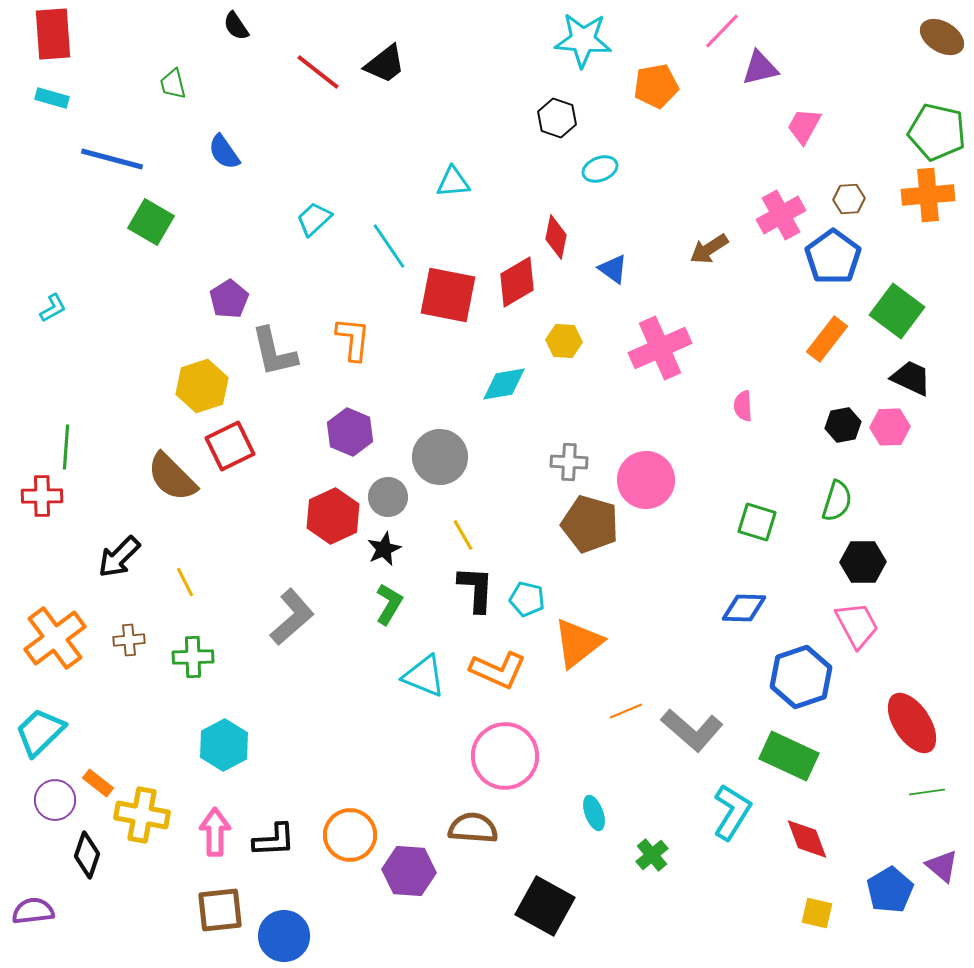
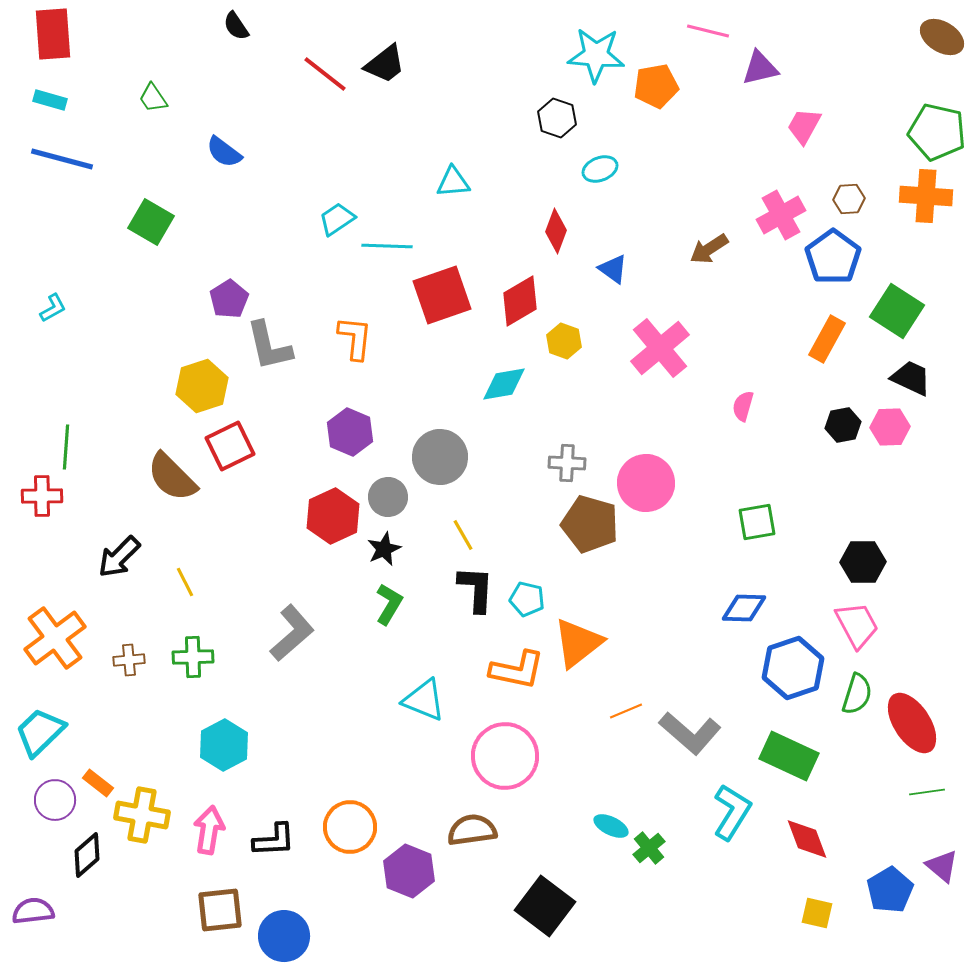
pink line at (722, 31): moved 14 px left; rotated 60 degrees clockwise
cyan star at (583, 40): moved 13 px right, 15 px down
red line at (318, 72): moved 7 px right, 2 px down
green trapezoid at (173, 84): moved 20 px left, 14 px down; rotated 20 degrees counterclockwise
cyan rectangle at (52, 98): moved 2 px left, 2 px down
blue semicircle at (224, 152): rotated 18 degrees counterclockwise
blue line at (112, 159): moved 50 px left
orange cross at (928, 195): moved 2 px left, 1 px down; rotated 9 degrees clockwise
cyan trapezoid at (314, 219): moved 23 px right; rotated 9 degrees clockwise
red diamond at (556, 237): moved 6 px up; rotated 9 degrees clockwise
cyan line at (389, 246): moved 2 px left; rotated 54 degrees counterclockwise
red diamond at (517, 282): moved 3 px right, 19 px down
red square at (448, 295): moved 6 px left; rotated 30 degrees counterclockwise
green square at (897, 311): rotated 4 degrees counterclockwise
orange L-shape at (353, 339): moved 2 px right, 1 px up
orange rectangle at (827, 339): rotated 9 degrees counterclockwise
yellow hexagon at (564, 341): rotated 16 degrees clockwise
pink cross at (660, 348): rotated 16 degrees counterclockwise
gray L-shape at (274, 352): moved 5 px left, 6 px up
pink semicircle at (743, 406): rotated 20 degrees clockwise
gray cross at (569, 462): moved 2 px left, 1 px down
pink circle at (646, 480): moved 3 px down
green semicircle at (837, 501): moved 20 px right, 193 px down
green square at (757, 522): rotated 27 degrees counterclockwise
gray L-shape at (292, 617): moved 16 px down
brown cross at (129, 640): moved 20 px down
orange L-shape at (498, 670): moved 19 px right; rotated 12 degrees counterclockwise
cyan triangle at (424, 676): moved 24 px down
blue hexagon at (801, 677): moved 8 px left, 9 px up
gray L-shape at (692, 730): moved 2 px left, 3 px down
cyan ellipse at (594, 813): moved 17 px right, 13 px down; rotated 44 degrees counterclockwise
brown semicircle at (473, 828): moved 1 px left, 2 px down; rotated 12 degrees counterclockwise
pink arrow at (215, 832): moved 6 px left, 2 px up; rotated 9 degrees clockwise
orange circle at (350, 835): moved 8 px up
black diamond at (87, 855): rotated 30 degrees clockwise
green cross at (652, 855): moved 3 px left, 7 px up
purple hexagon at (409, 871): rotated 18 degrees clockwise
black square at (545, 906): rotated 8 degrees clockwise
